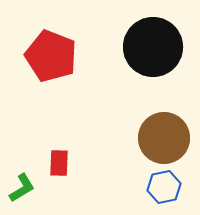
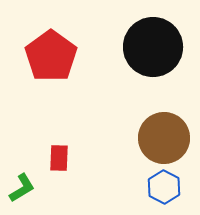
red pentagon: rotated 15 degrees clockwise
red rectangle: moved 5 px up
blue hexagon: rotated 20 degrees counterclockwise
